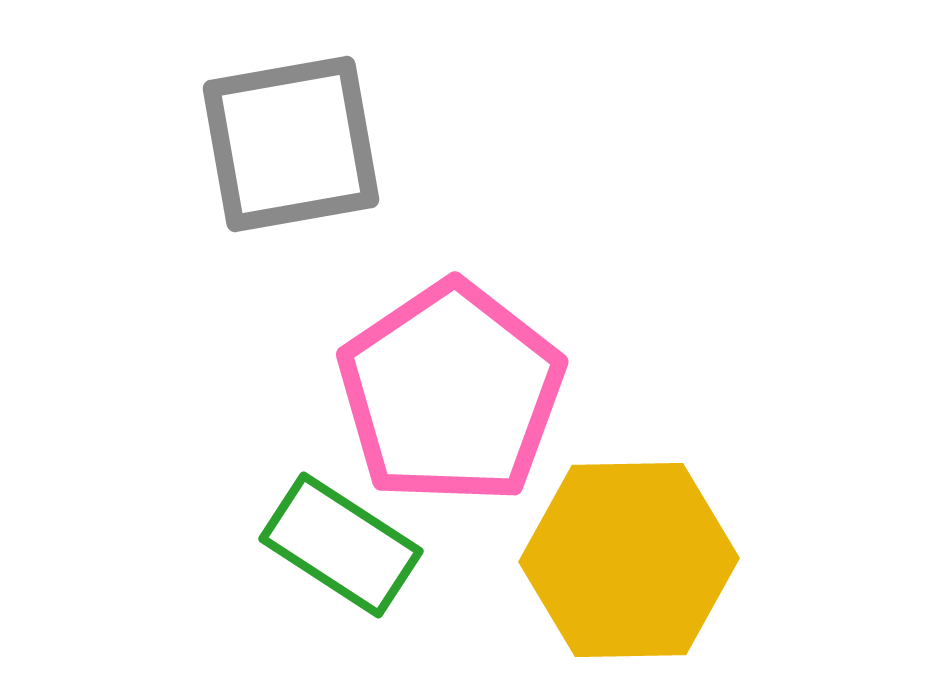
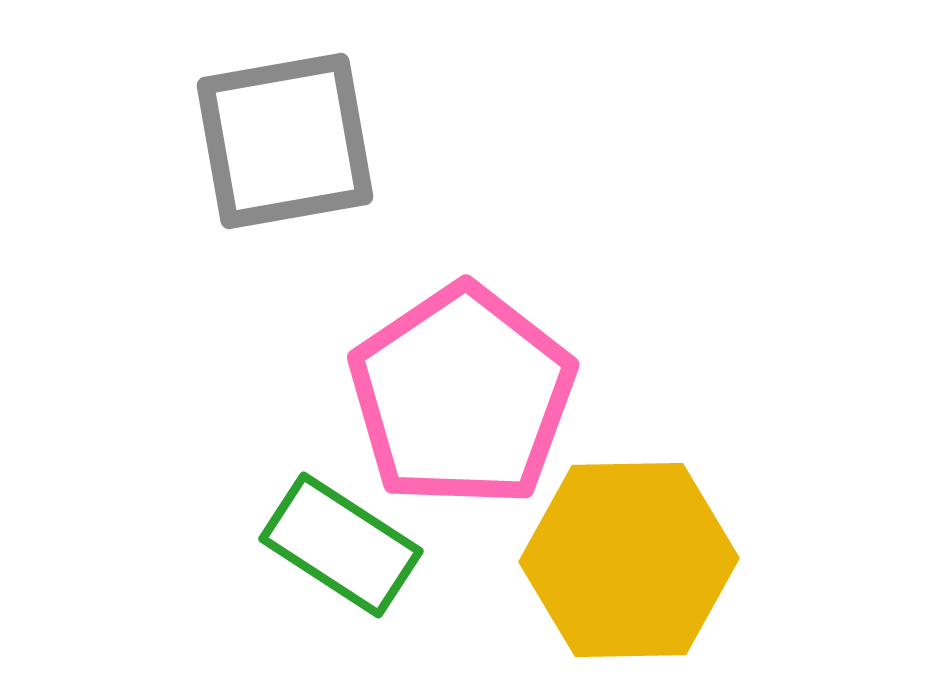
gray square: moved 6 px left, 3 px up
pink pentagon: moved 11 px right, 3 px down
